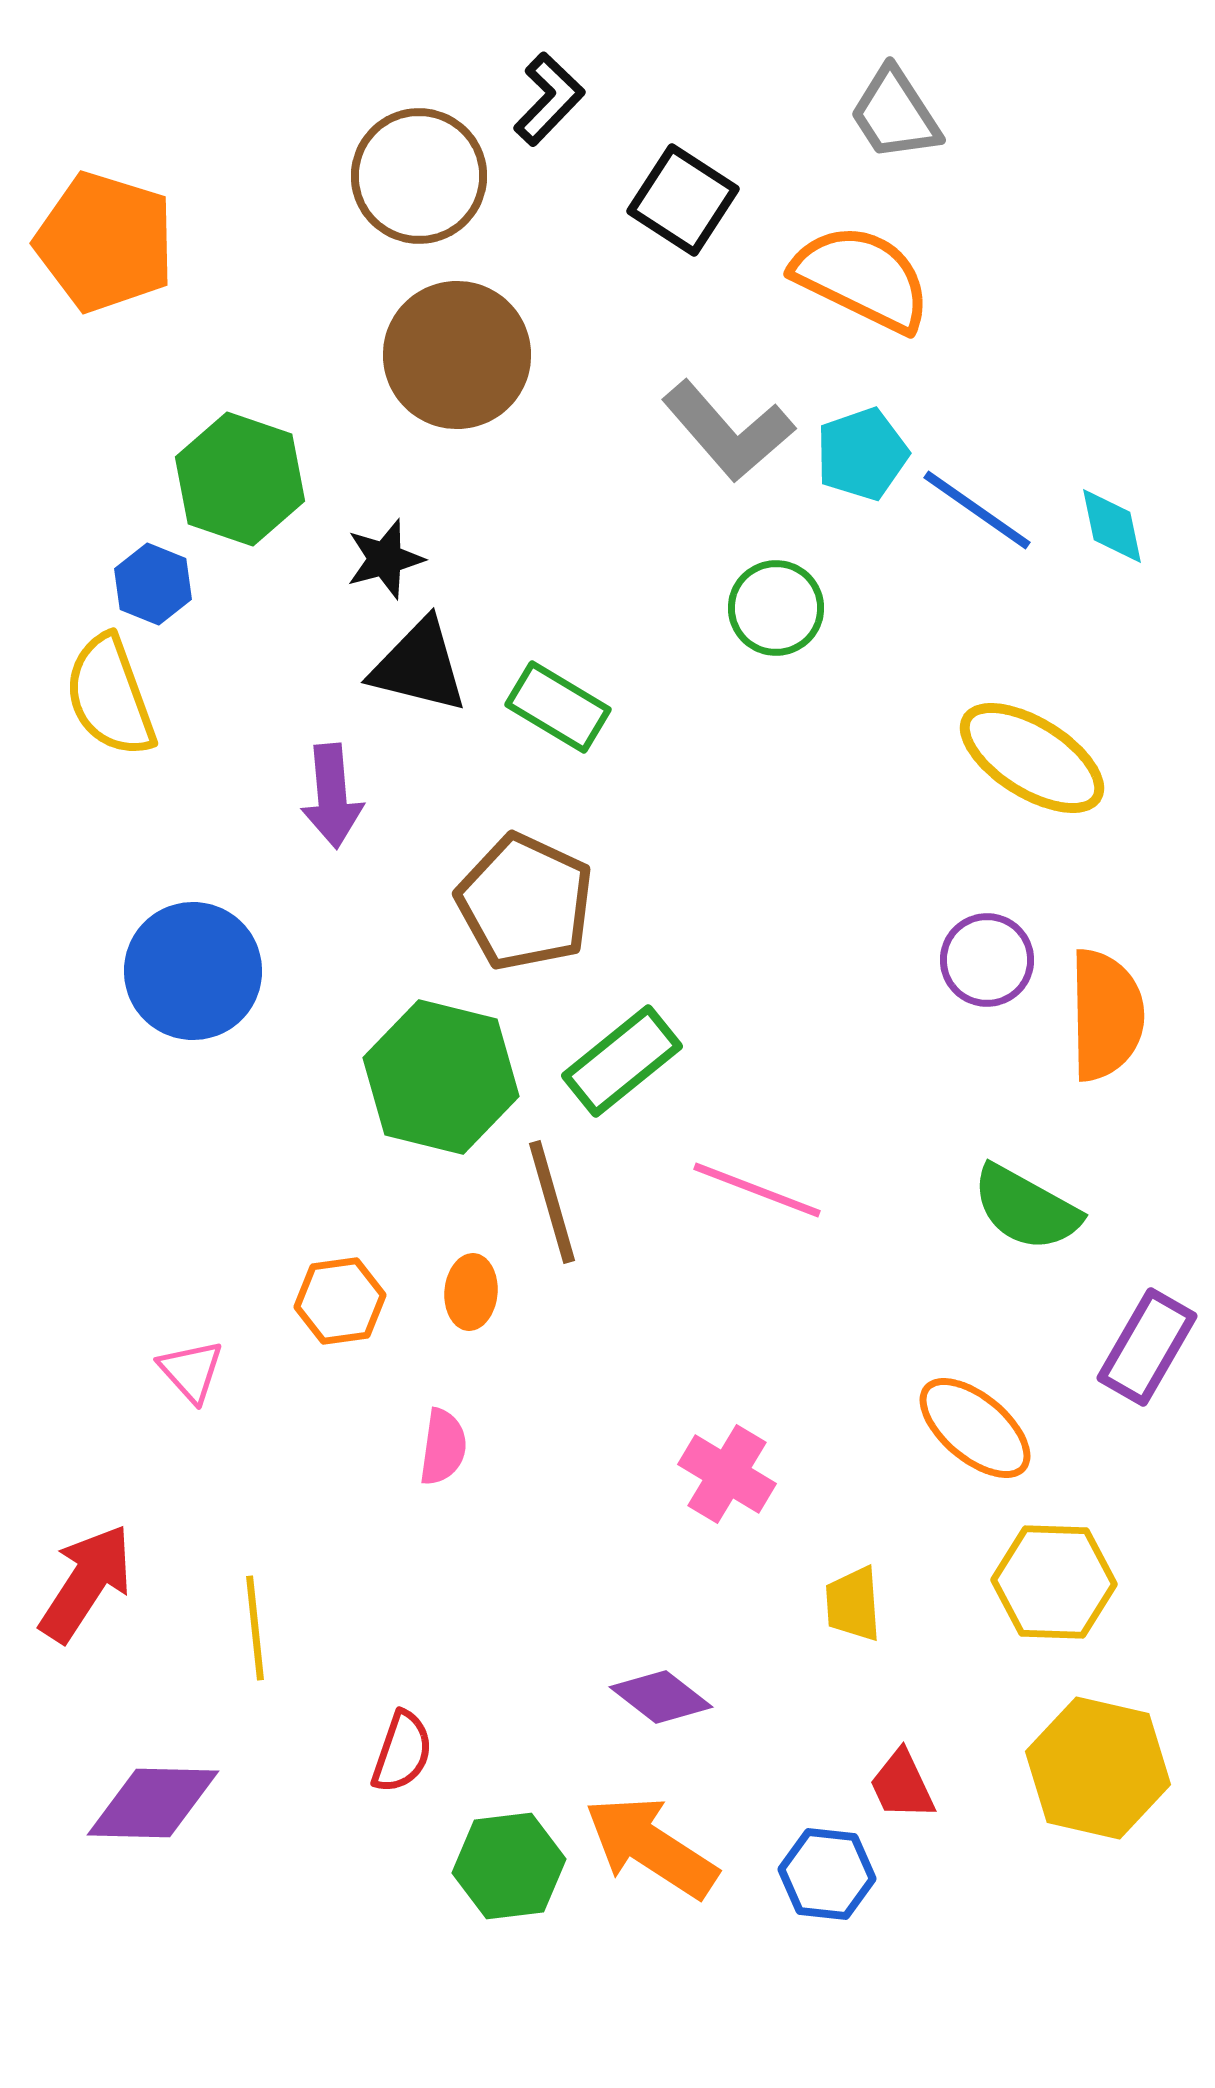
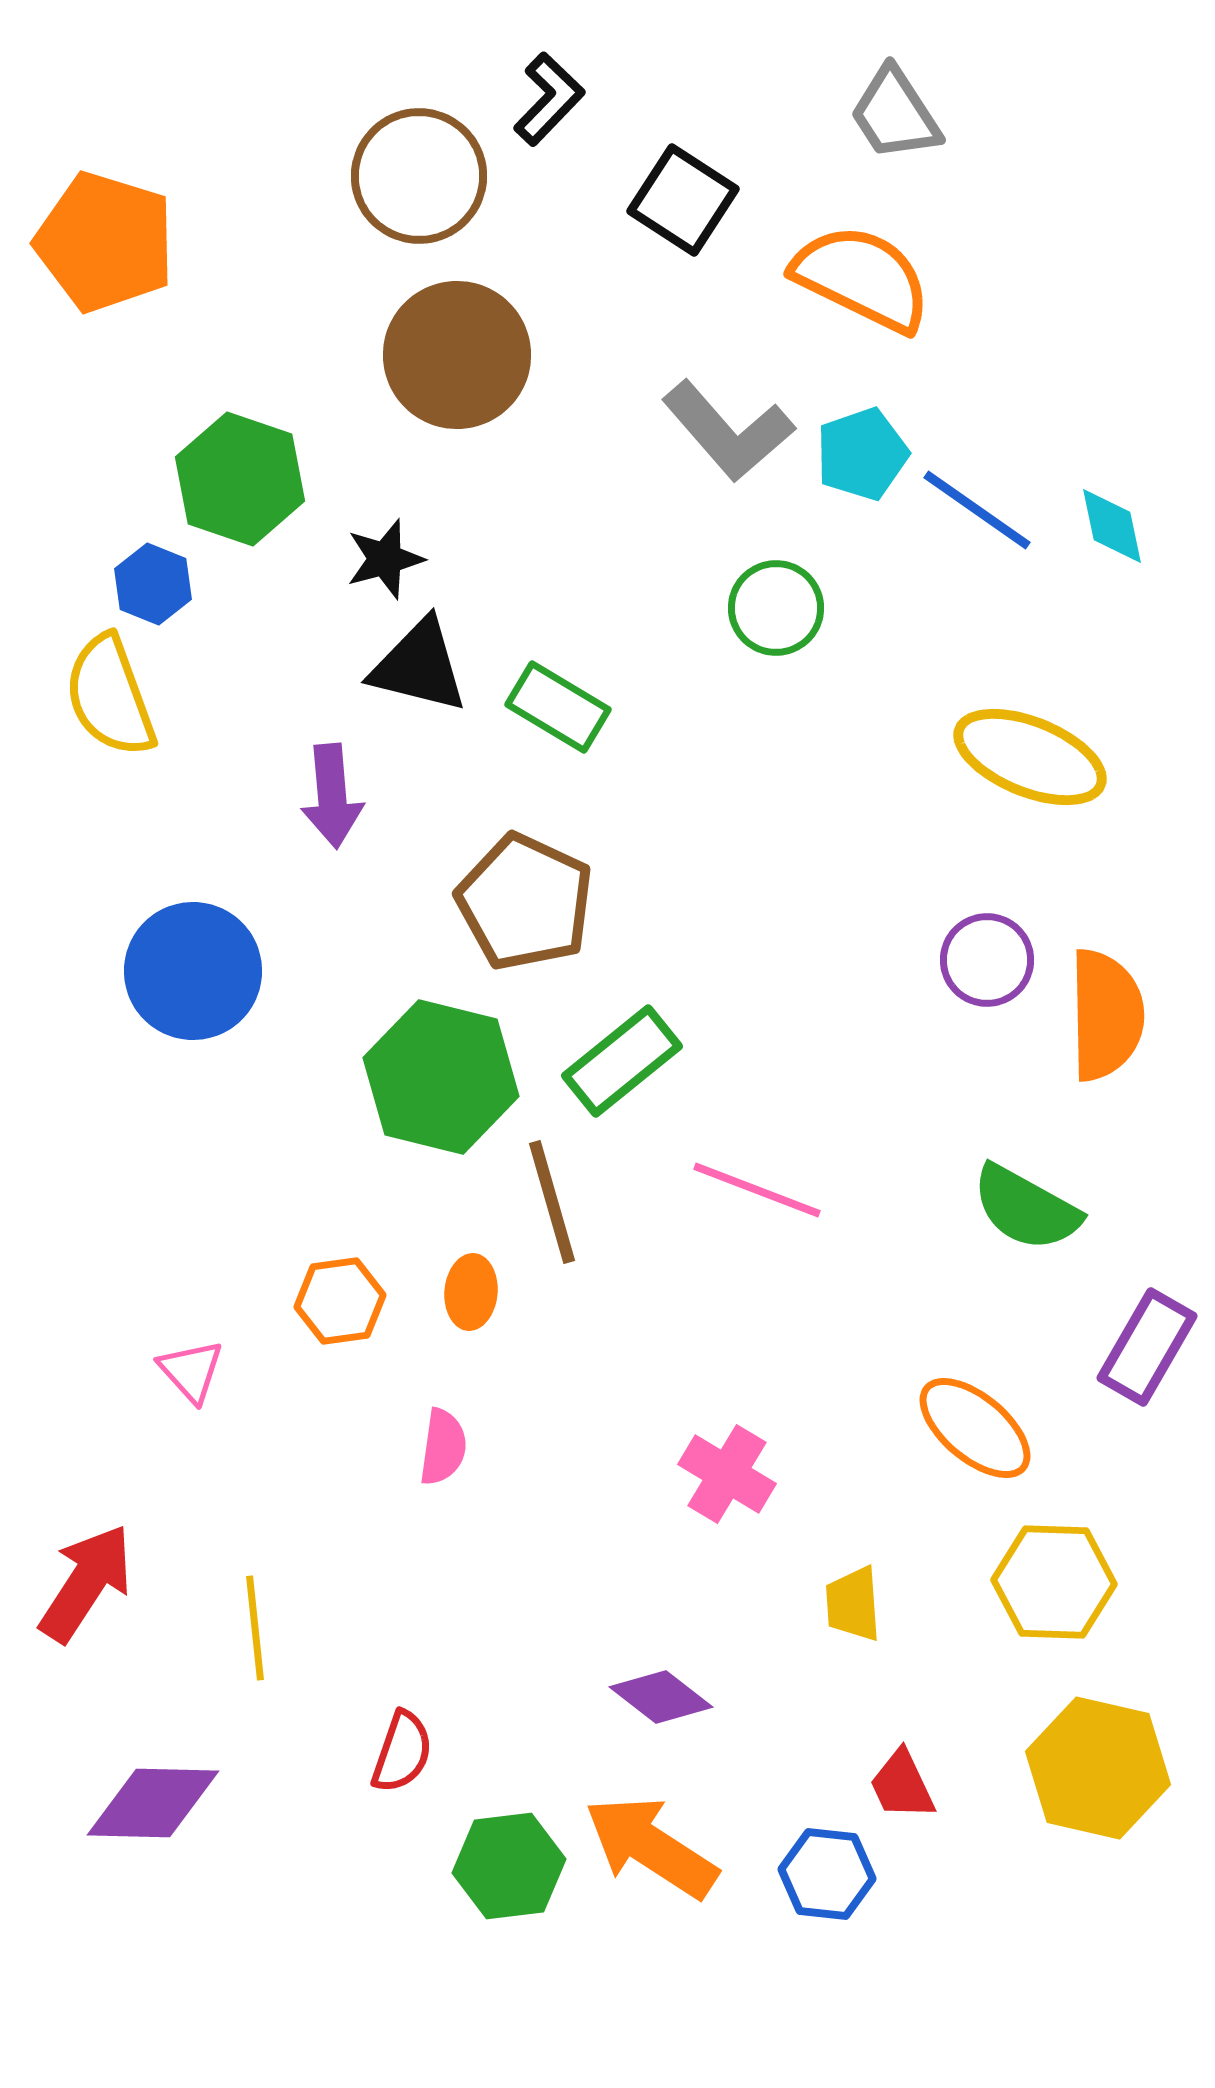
yellow ellipse at (1032, 758): moved 2 px left, 1 px up; rotated 10 degrees counterclockwise
